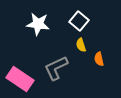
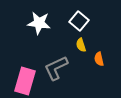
white star: moved 1 px right, 1 px up
pink rectangle: moved 5 px right, 2 px down; rotated 72 degrees clockwise
